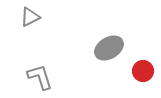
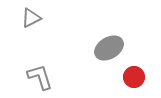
gray triangle: moved 1 px right, 1 px down
red circle: moved 9 px left, 6 px down
